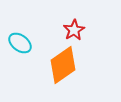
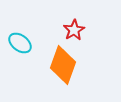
orange diamond: rotated 36 degrees counterclockwise
